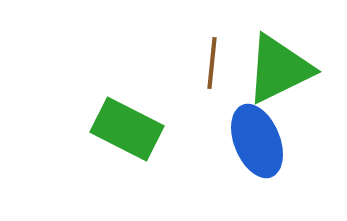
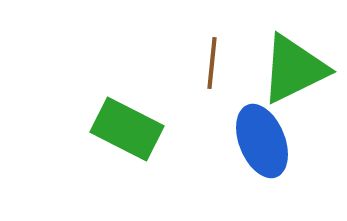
green triangle: moved 15 px right
blue ellipse: moved 5 px right
